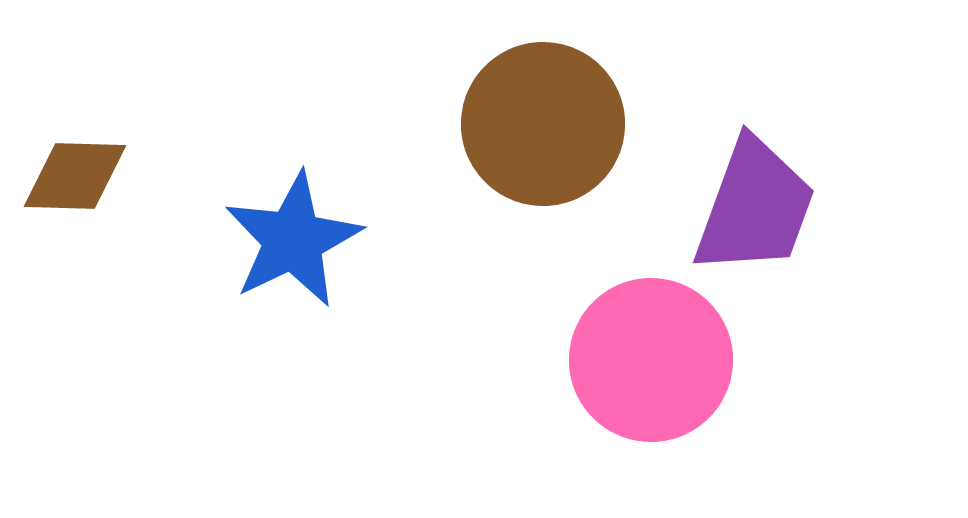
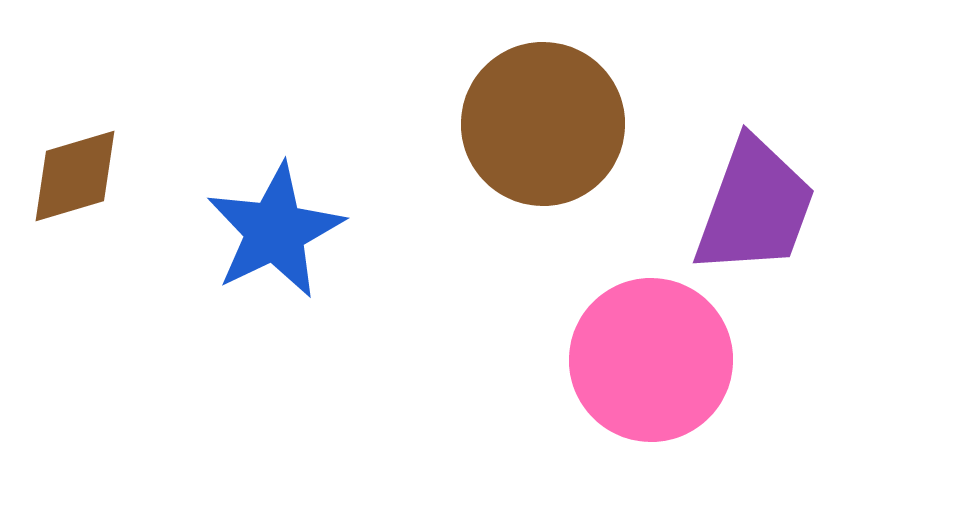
brown diamond: rotated 18 degrees counterclockwise
blue star: moved 18 px left, 9 px up
